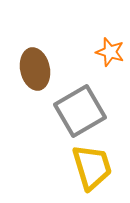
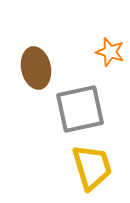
brown ellipse: moved 1 px right, 1 px up
gray square: moved 2 px up; rotated 18 degrees clockwise
